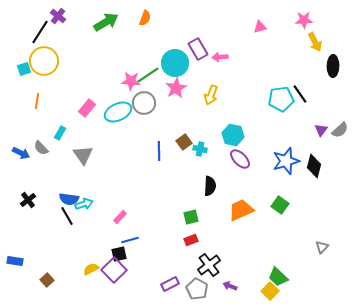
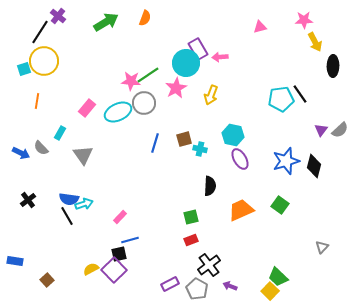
cyan circle at (175, 63): moved 11 px right
brown square at (184, 142): moved 3 px up; rotated 21 degrees clockwise
blue line at (159, 151): moved 4 px left, 8 px up; rotated 18 degrees clockwise
purple ellipse at (240, 159): rotated 15 degrees clockwise
